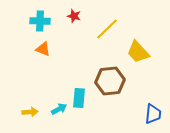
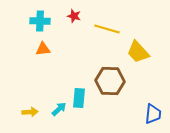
yellow line: rotated 60 degrees clockwise
orange triangle: rotated 28 degrees counterclockwise
brown hexagon: rotated 8 degrees clockwise
cyan arrow: rotated 14 degrees counterclockwise
